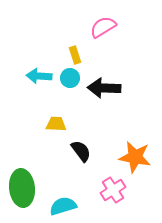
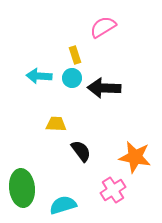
cyan circle: moved 2 px right
cyan semicircle: moved 1 px up
